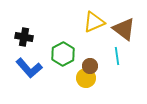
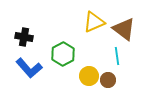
brown circle: moved 18 px right, 14 px down
yellow circle: moved 3 px right, 2 px up
